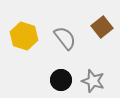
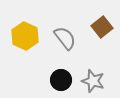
yellow hexagon: moved 1 px right; rotated 8 degrees clockwise
